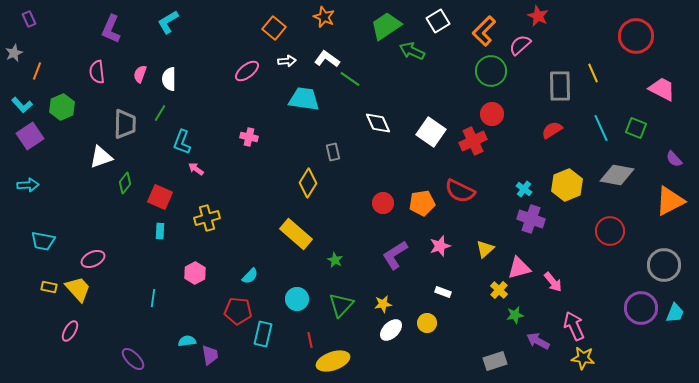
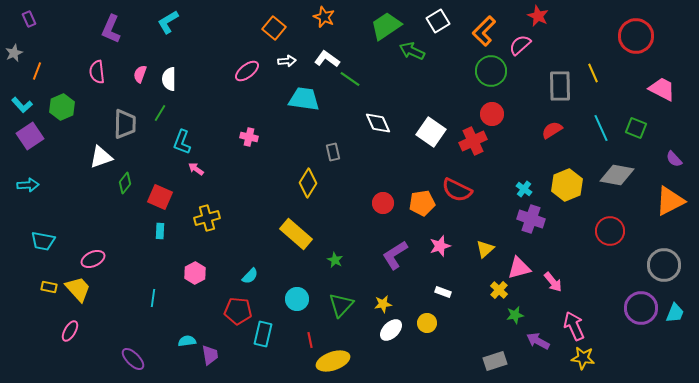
red semicircle at (460, 191): moved 3 px left, 1 px up
